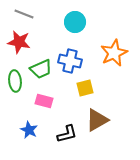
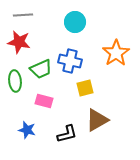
gray line: moved 1 px left, 1 px down; rotated 24 degrees counterclockwise
orange star: moved 2 px right; rotated 8 degrees counterclockwise
blue star: moved 2 px left; rotated 12 degrees counterclockwise
